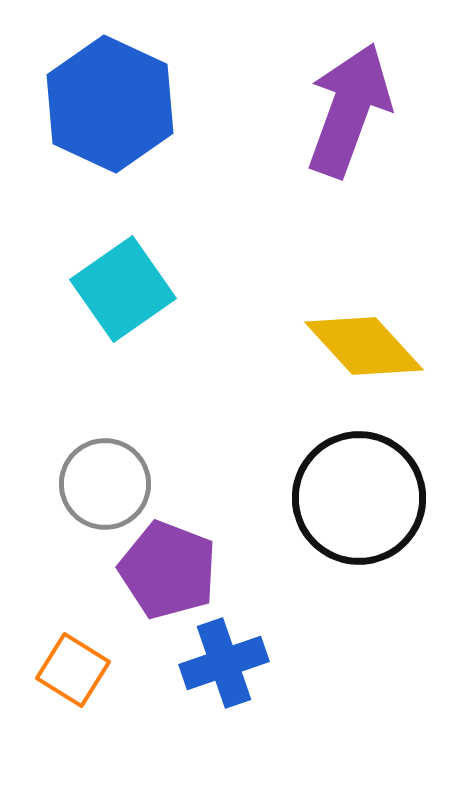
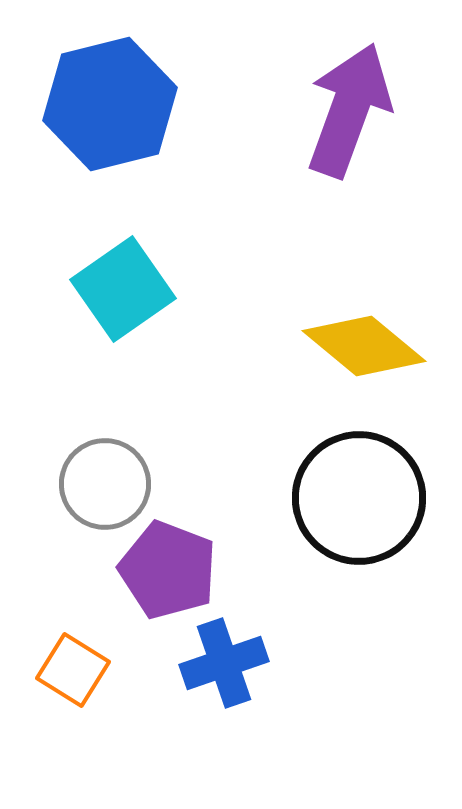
blue hexagon: rotated 21 degrees clockwise
yellow diamond: rotated 8 degrees counterclockwise
